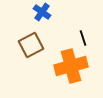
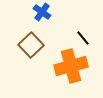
black line: rotated 21 degrees counterclockwise
brown square: rotated 15 degrees counterclockwise
